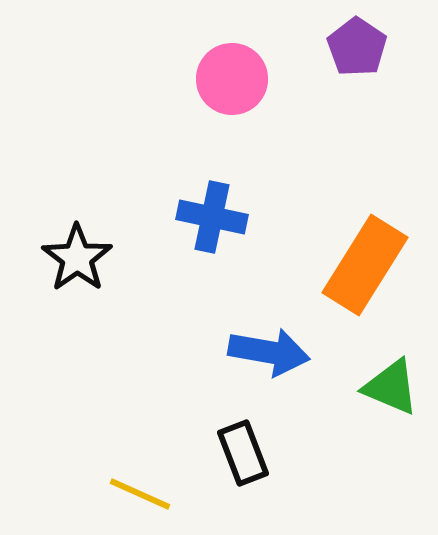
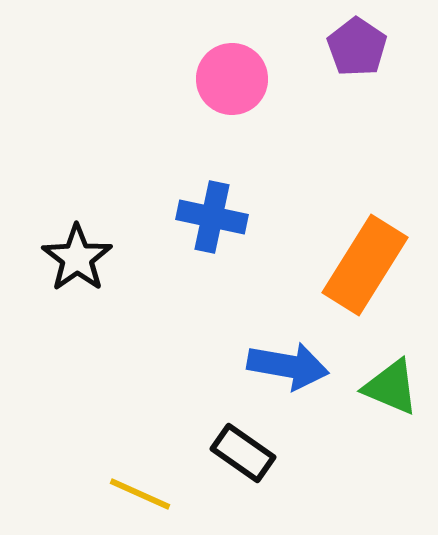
blue arrow: moved 19 px right, 14 px down
black rectangle: rotated 34 degrees counterclockwise
